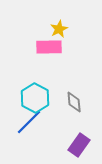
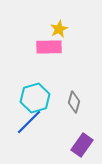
cyan hexagon: rotated 16 degrees clockwise
gray diamond: rotated 20 degrees clockwise
purple rectangle: moved 3 px right
